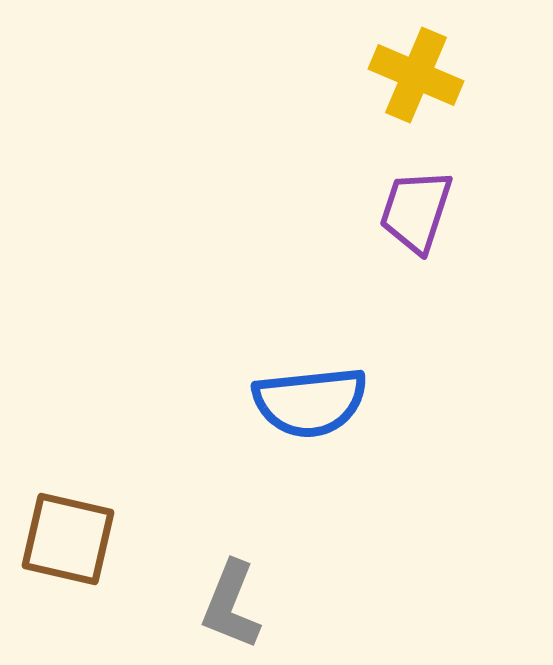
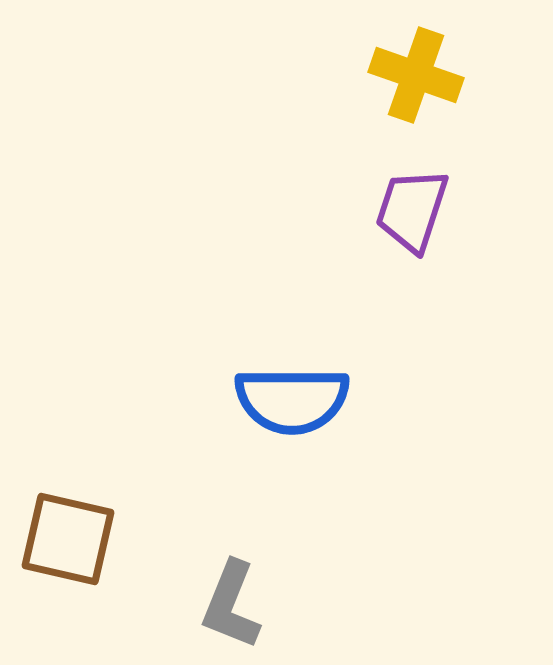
yellow cross: rotated 4 degrees counterclockwise
purple trapezoid: moved 4 px left, 1 px up
blue semicircle: moved 18 px left, 2 px up; rotated 6 degrees clockwise
